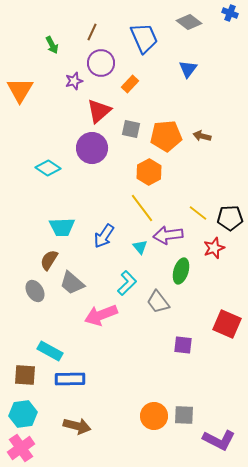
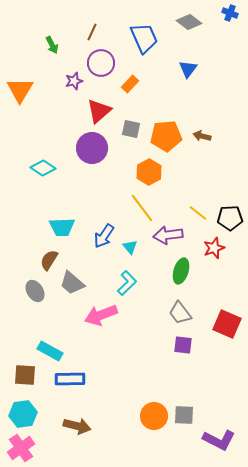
cyan diamond at (48, 168): moved 5 px left
cyan triangle at (140, 247): moved 10 px left
gray trapezoid at (158, 302): moved 22 px right, 11 px down
